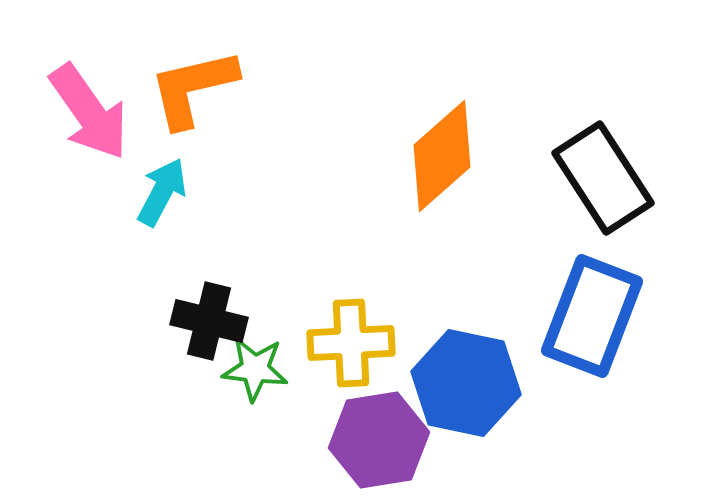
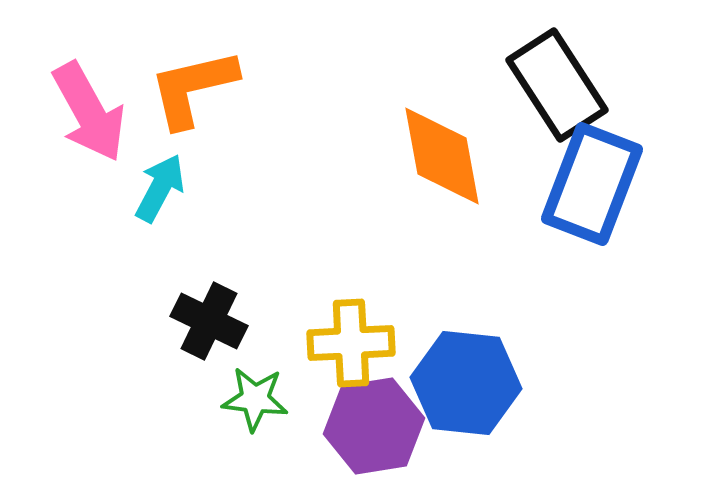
pink arrow: rotated 6 degrees clockwise
orange diamond: rotated 59 degrees counterclockwise
black rectangle: moved 46 px left, 93 px up
cyan arrow: moved 2 px left, 4 px up
blue rectangle: moved 132 px up
black cross: rotated 12 degrees clockwise
green star: moved 30 px down
blue hexagon: rotated 6 degrees counterclockwise
purple hexagon: moved 5 px left, 14 px up
